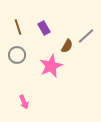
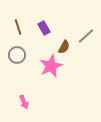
brown semicircle: moved 3 px left, 1 px down
